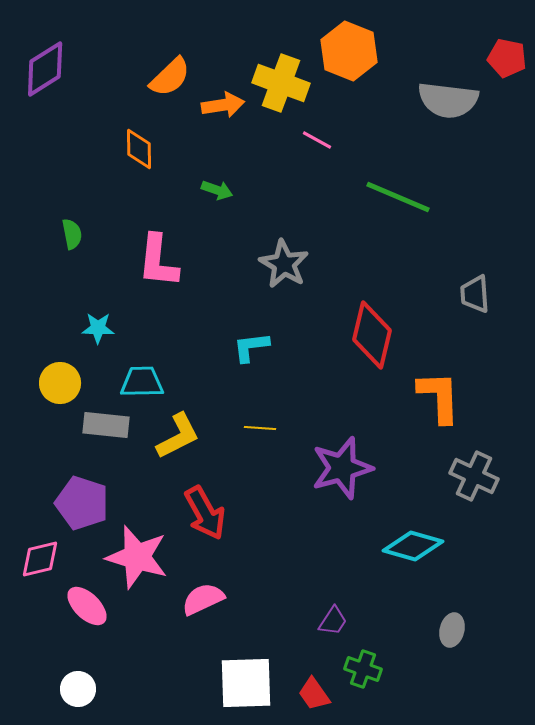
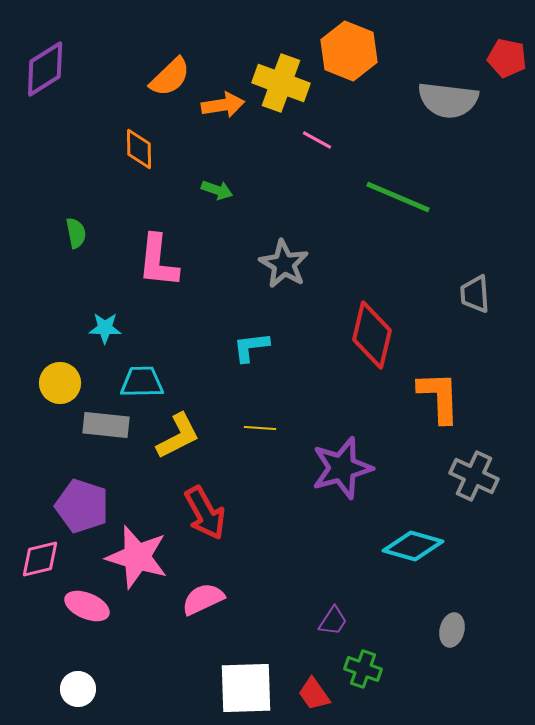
green semicircle: moved 4 px right, 1 px up
cyan star: moved 7 px right
purple pentagon: moved 3 px down
pink ellipse: rotated 21 degrees counterclockwise
white square: moved 5 px down
